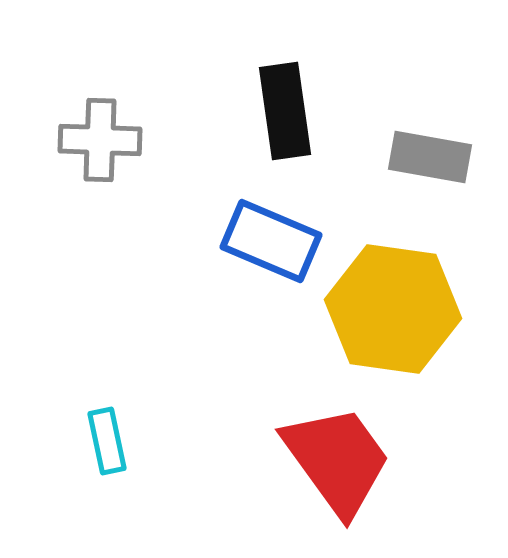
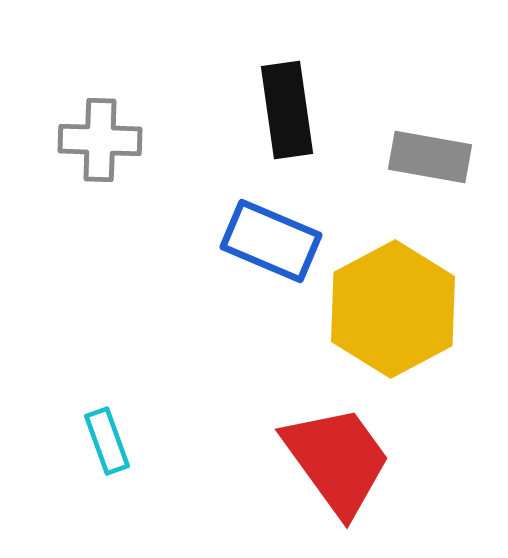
black rectangle: moved 2 px right, 1 px up
yellow hexagon: rotated 24 degrees clockwise
cyan rectangle: rotated 8 degrees counterclockwise
